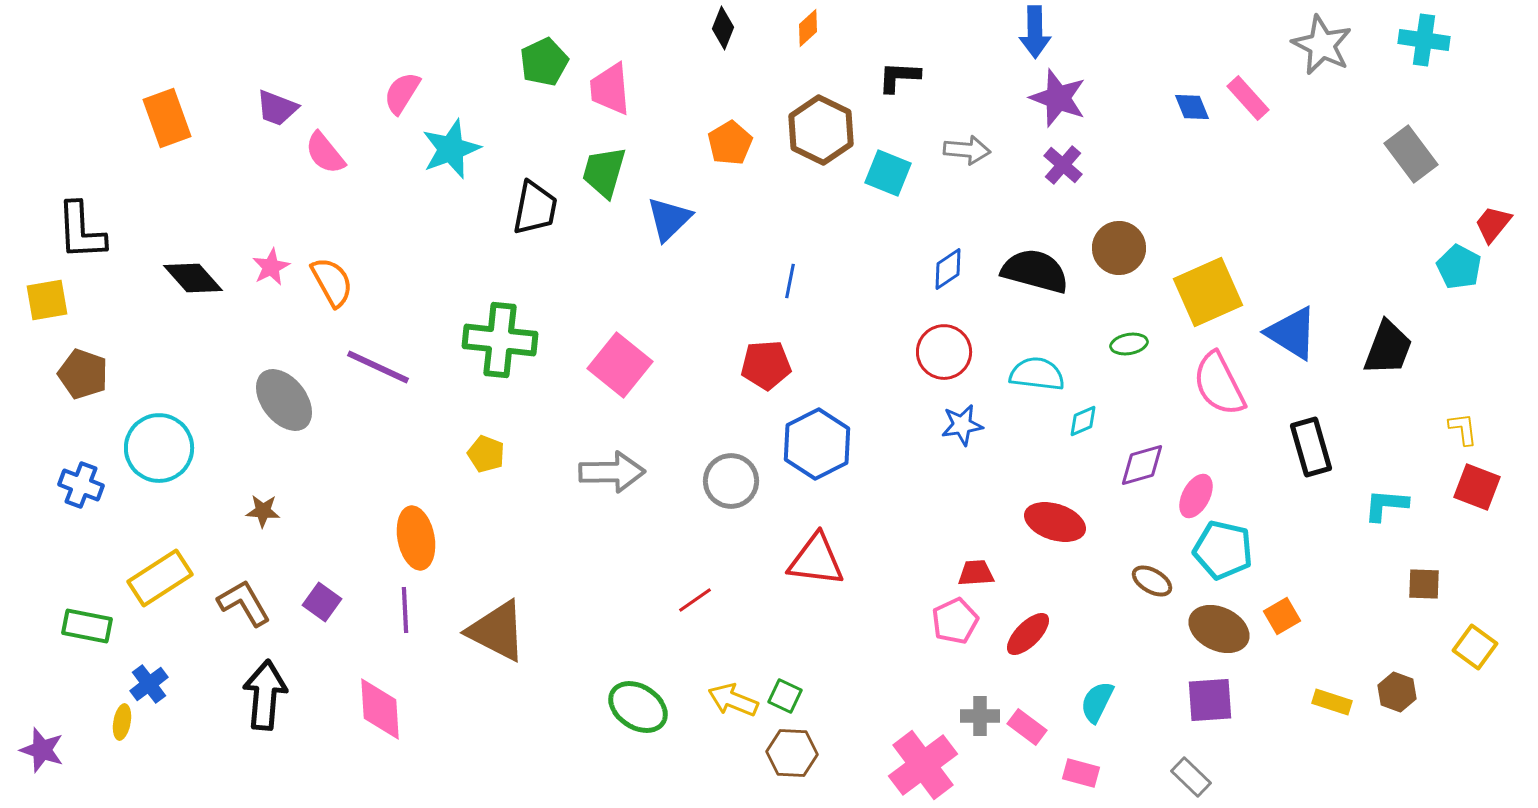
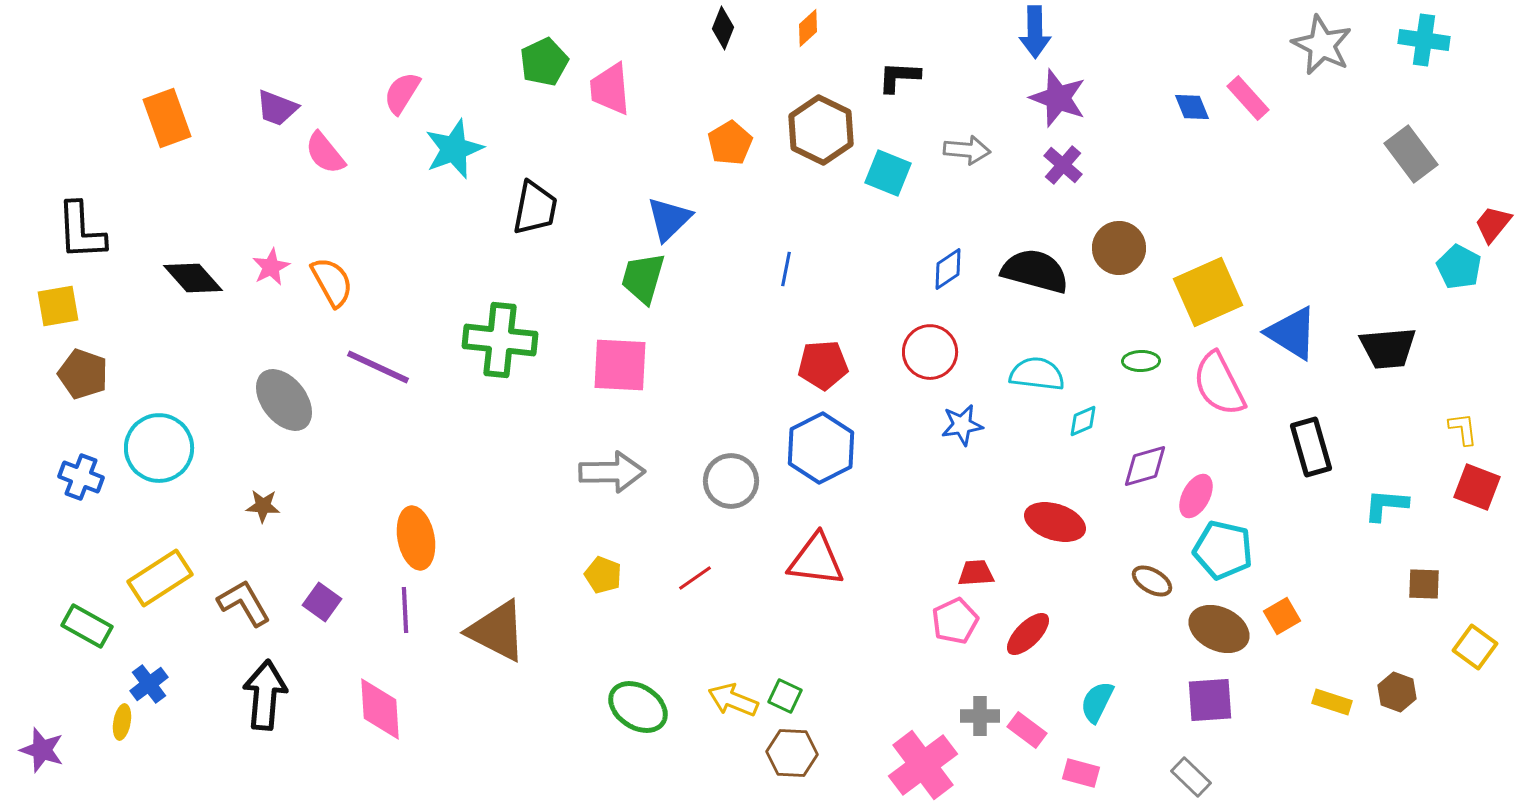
cyan star at (451, 149): moved 3 px right
green trapezoid at (604, 172): moved 39 px right, 106 px down
blue line at (790, 281): moved 4 px left, 12 px up
yellow square at (47, 300): moved 11 px right, 6 px down
green ellipse at (1129, 344): moved 12 px right, 17 px down; rotated 9 degrees clockwise
black trapezoid at (1388, 348): rotated 64 degrees clockwise
red circle at (944, 352): moved 14 px left
pink square at (620, 365): rotated 36 degrees counterclockwise
red pentagon at (766, 365): moved 57 px right
blue hexagon at (817, 444): moved 4 px right, 4 px down
yellow pentagon at (486, 454): moved 117 px right, 121 px down
purple diamond at (1142, 465): moved 3 px right, 1 px down
blue cross at (81, 485): moved 8 px up
brown star at (263, 511): moved 5 px up
red line at (695, 600): moved 22 px up
green rectangle at (87, 626): rotated 18 degrees clockwise
pink rectangle at (1027, 727): moved 3 px down
